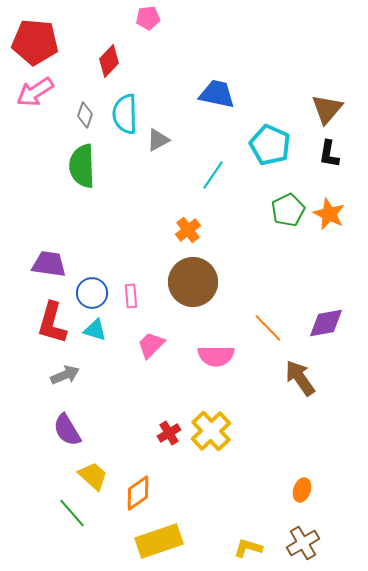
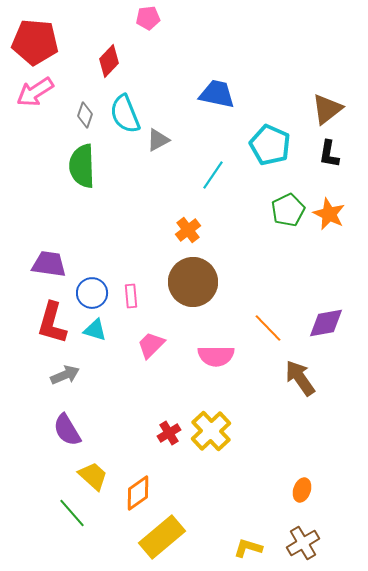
brown triangle: rotated 12 degrees clockwise
cyan semicircle: rotated 21 degrees counterclockwise
yellow rectangle: moved 3 px right, 4 px up; rotated 21 degrees counterclockwise
